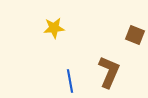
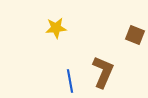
yellow star: moved 2 px right
brown L-shape: moved 6 px left
